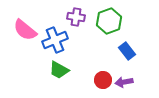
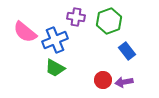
pink semicircle: moved 2 px down
green trapezoid: moved 4 px left, 2 px up
